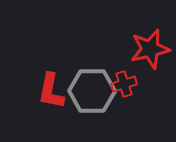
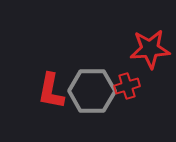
red star: rotated 9 degrees clockwise
red cross: moved 3 px right, 2 px down
